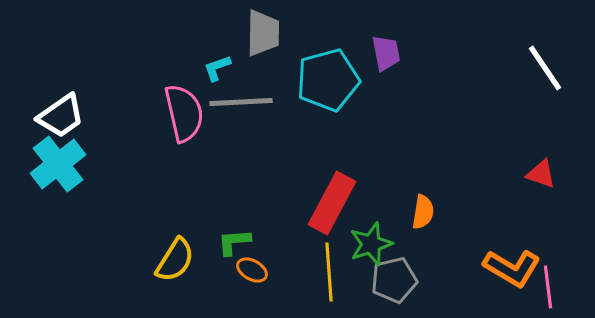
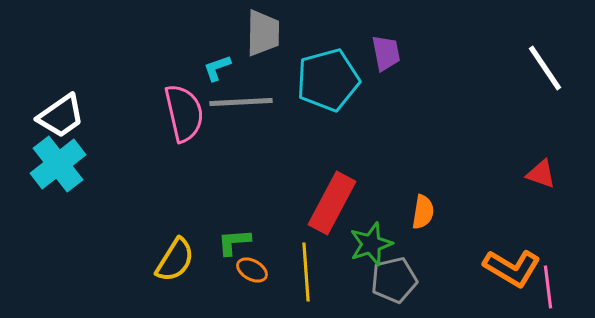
yellow line: moved 23 px left
